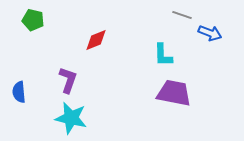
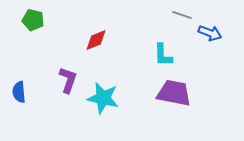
cyan star: moved 32 px right, 20 px up
